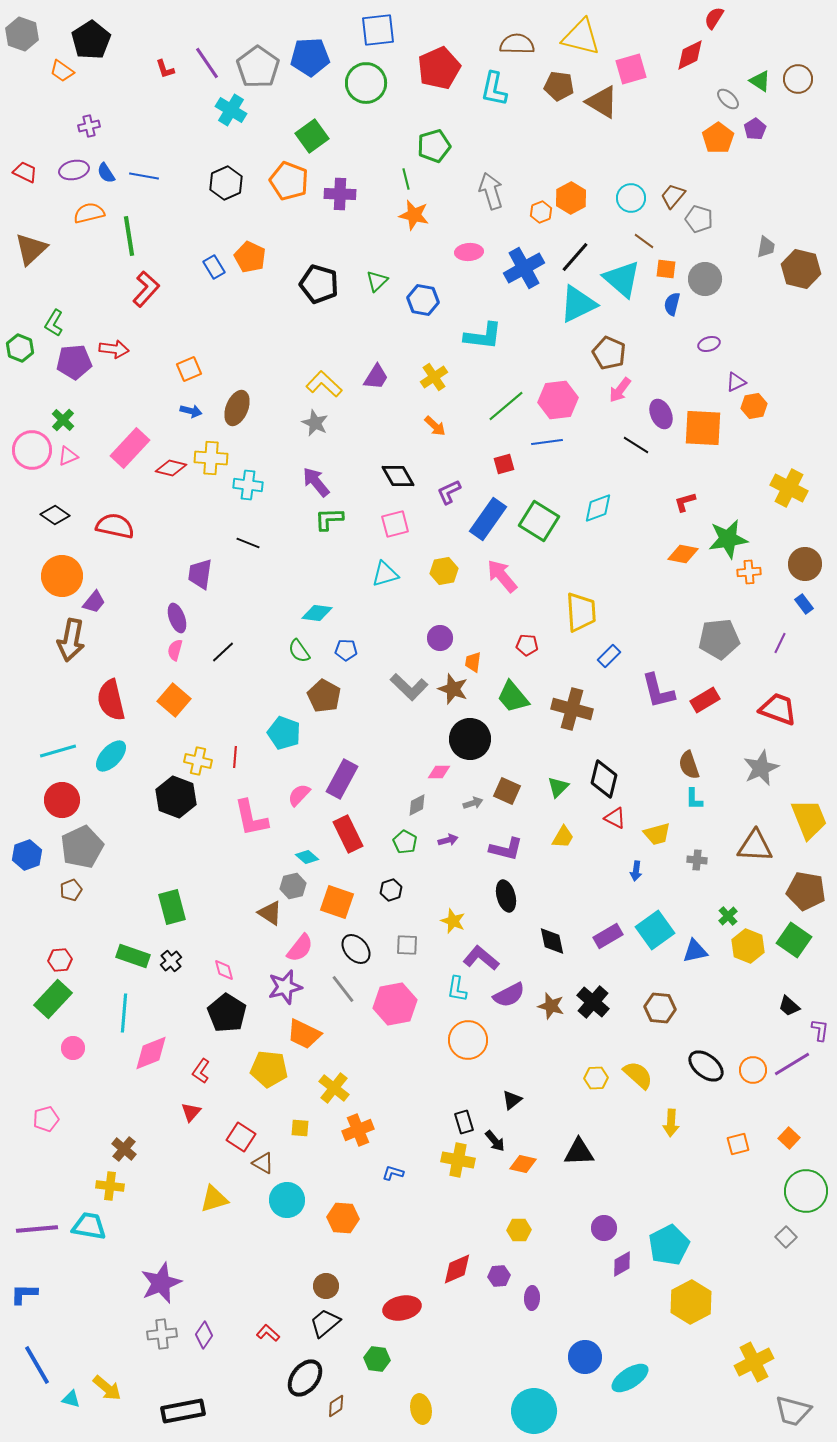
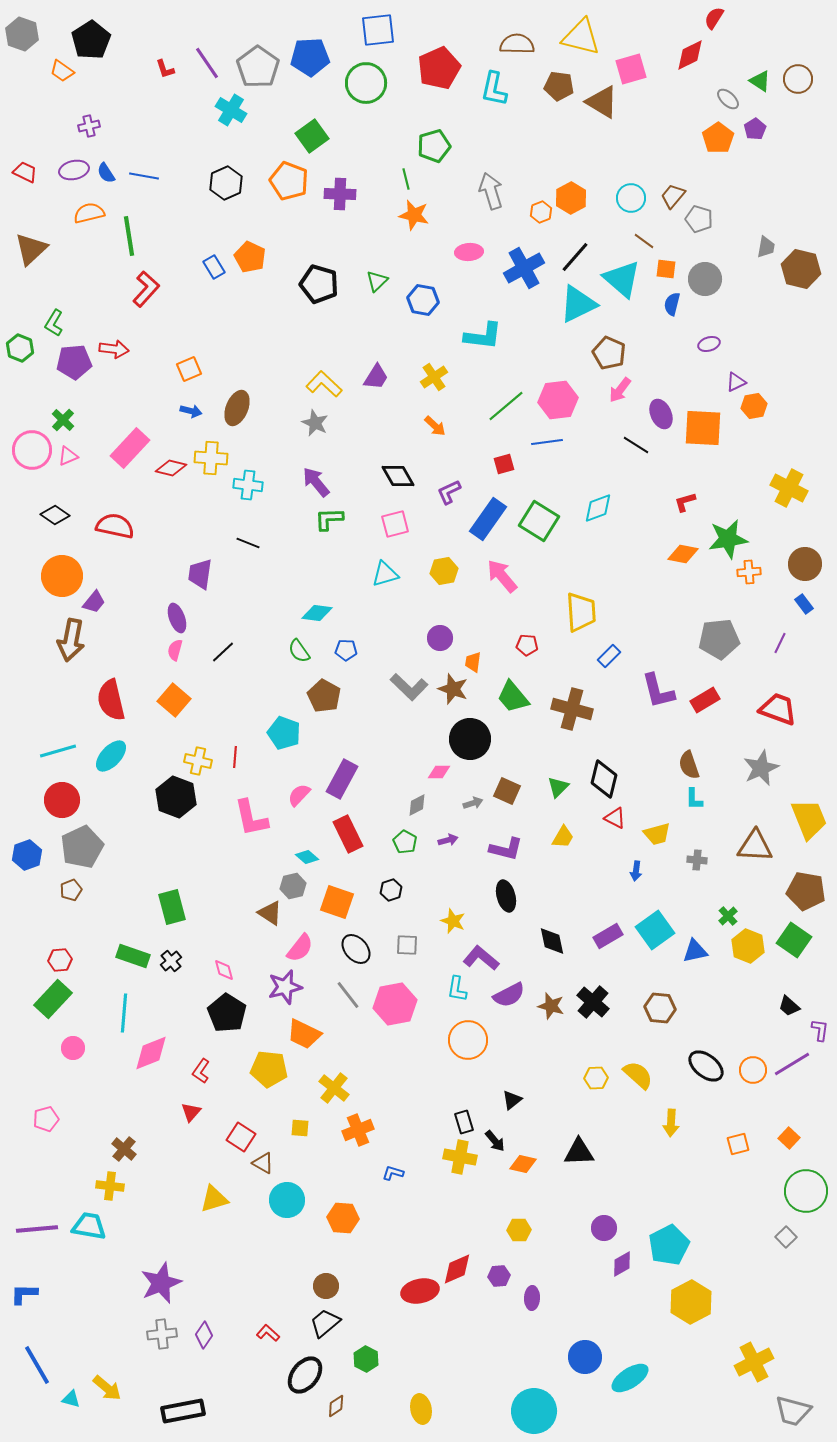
gray line at (343, 989): moved 5 px right, 6 px down
yellow cross at (458, 1160): moved 2 px right, 3 px up
red ellipse at (402, 1308): moved 18 px right, 17 px up
green hexagon at (377, 1359): moved 11 px left; rotated 20 degrees clockwise
black ellipse at (305, 1378): moved 3 px up
